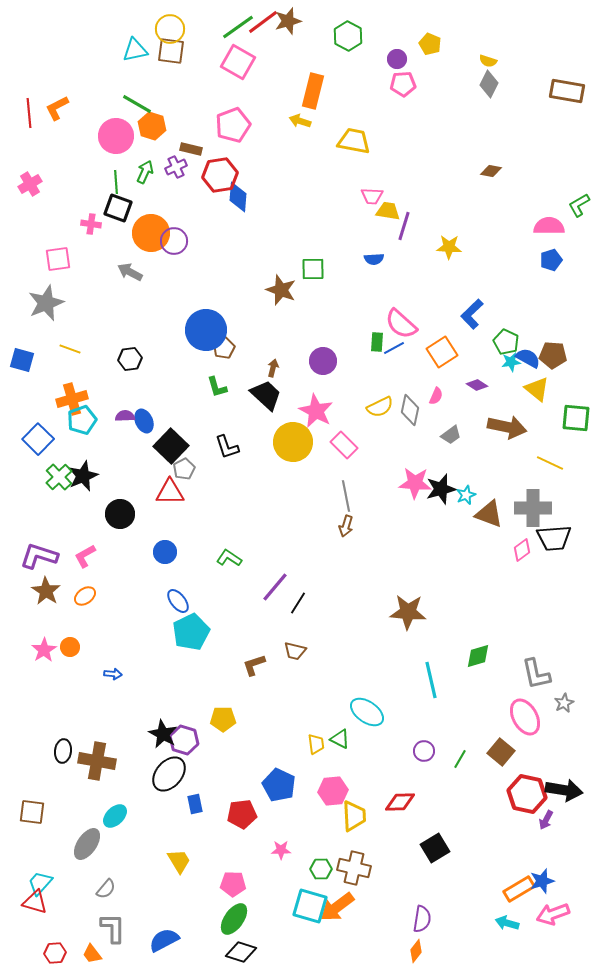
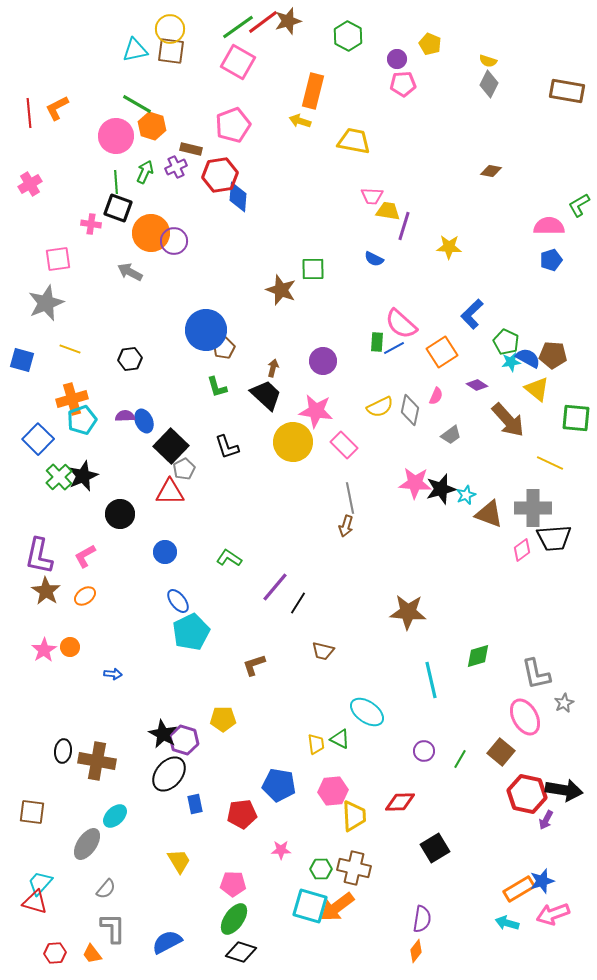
blue semicircle at (374, 259): rotated 30 degrees clockwise
pink star at (316, 411): rotated 20 degrees counterclockwise
brown arrow at (507, 427): moved 1 px right, 7 px up; rotated 36 degrees clockwise
gray line at (346, 496): moved 4 px right, 2 px down
purple L-shape at (39, 556): rotated 96 degrees counterclockwise
brown trapezoid at (295, 651): moved 28 px right
blue pentagon at (279, 785): rotated 16 degrees counterclockwise
blue semicircle at (164, 940): moved 3 px right, 2 px down
